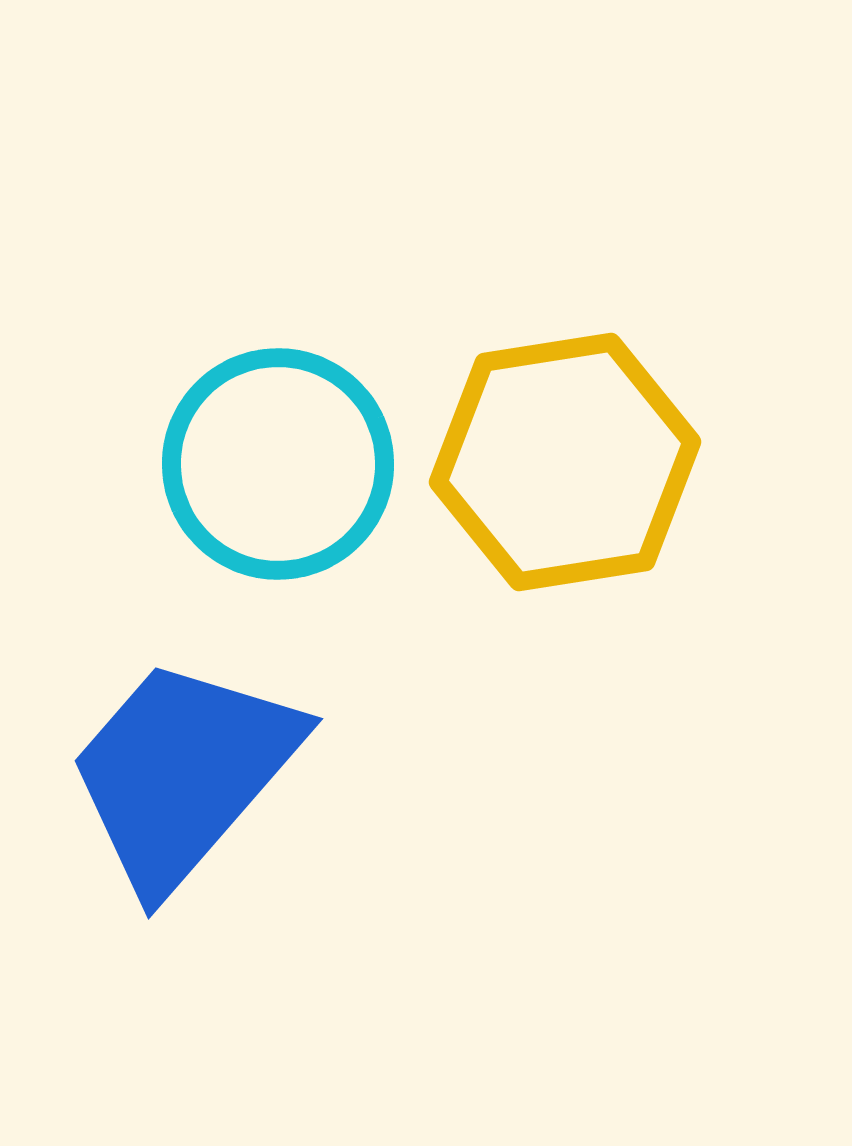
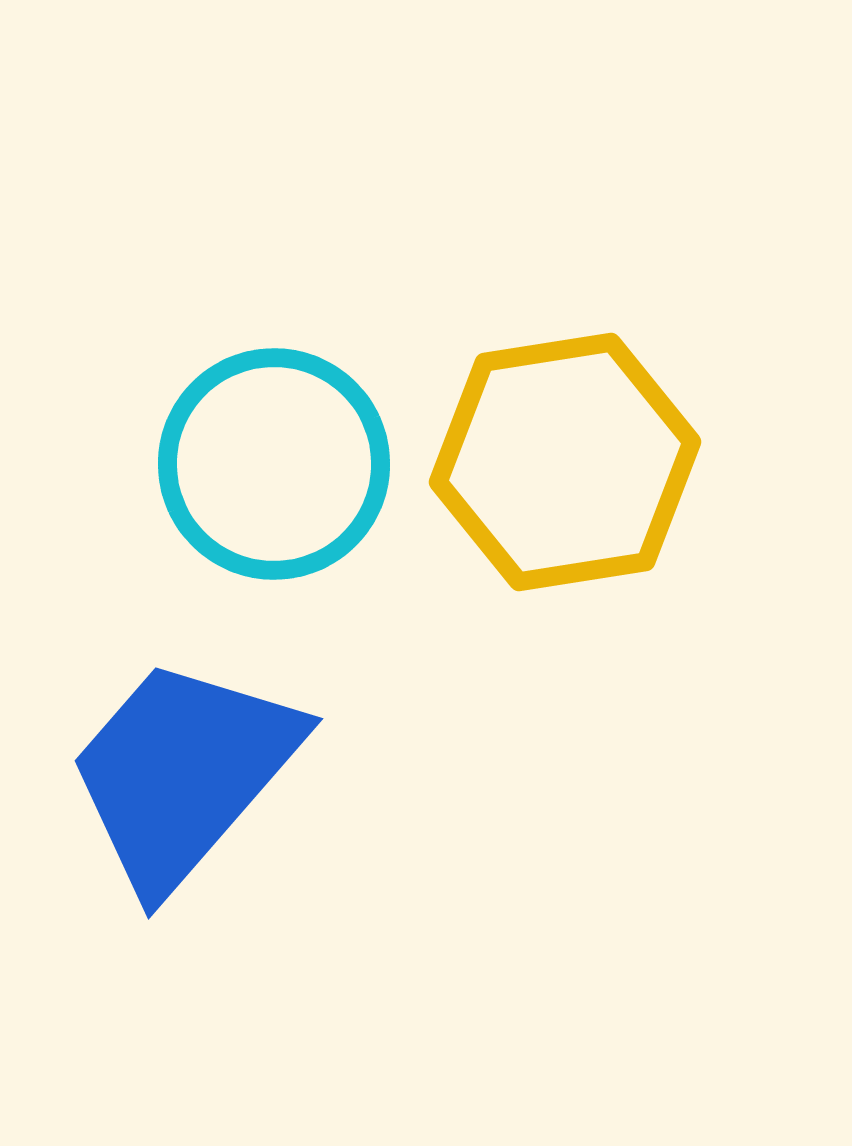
cyan circle: moved 4 px left
